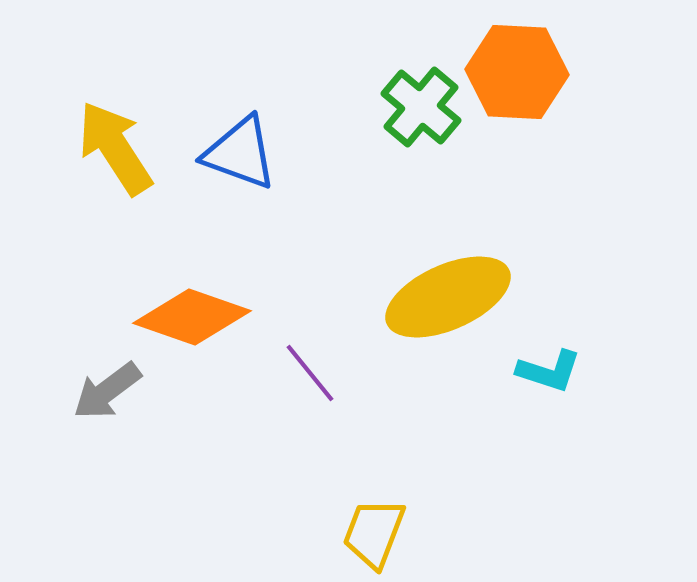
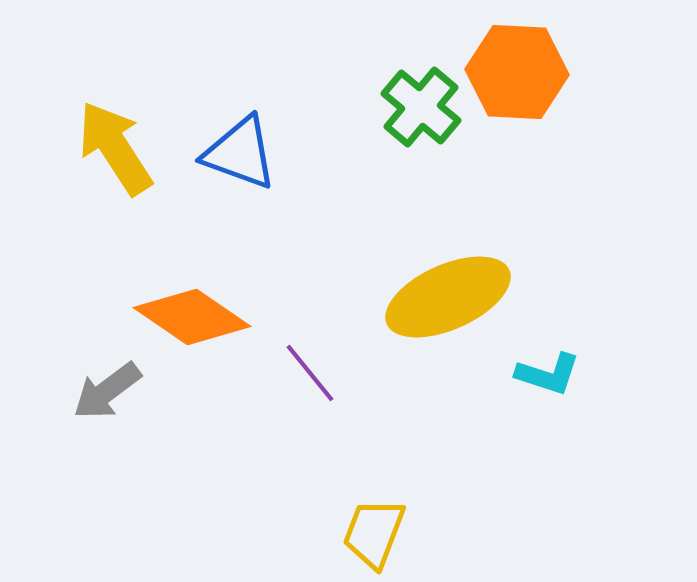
orange diamond: rotated 15 degrees clockwise
cyan L-shape: moved 1 px left, 3 px down
